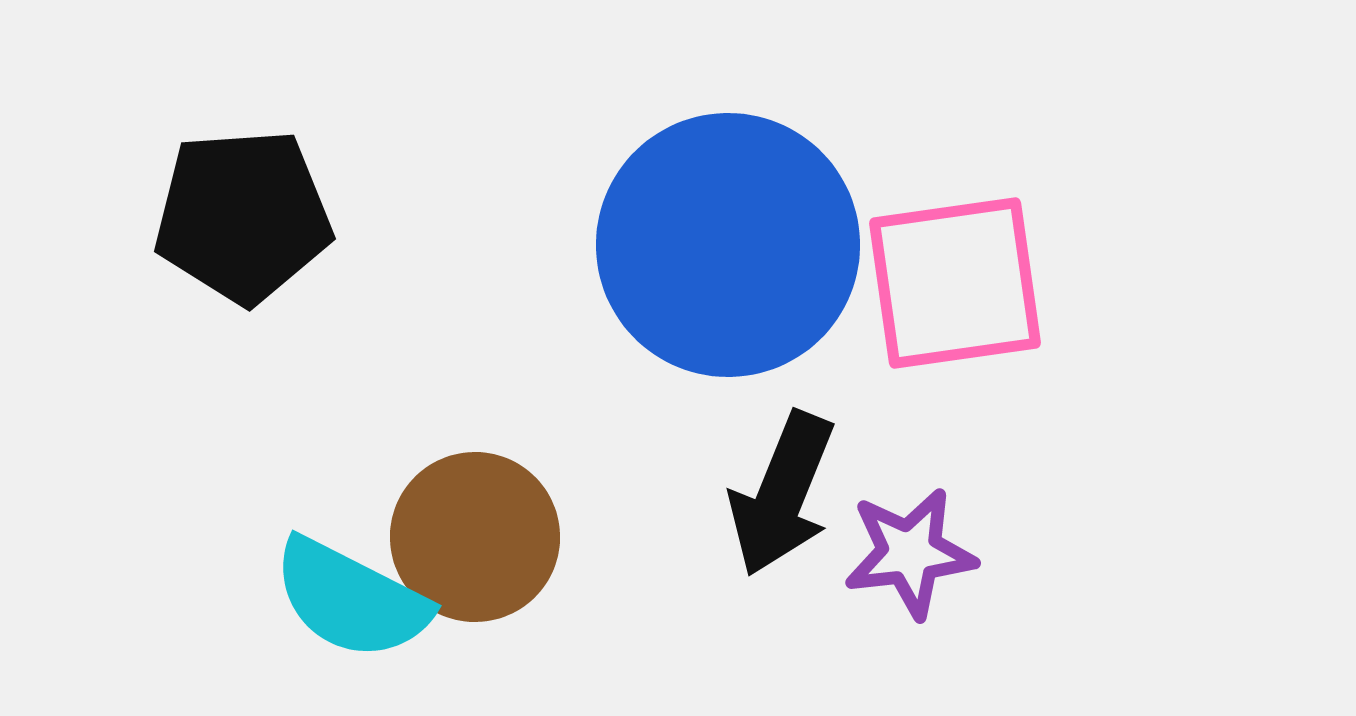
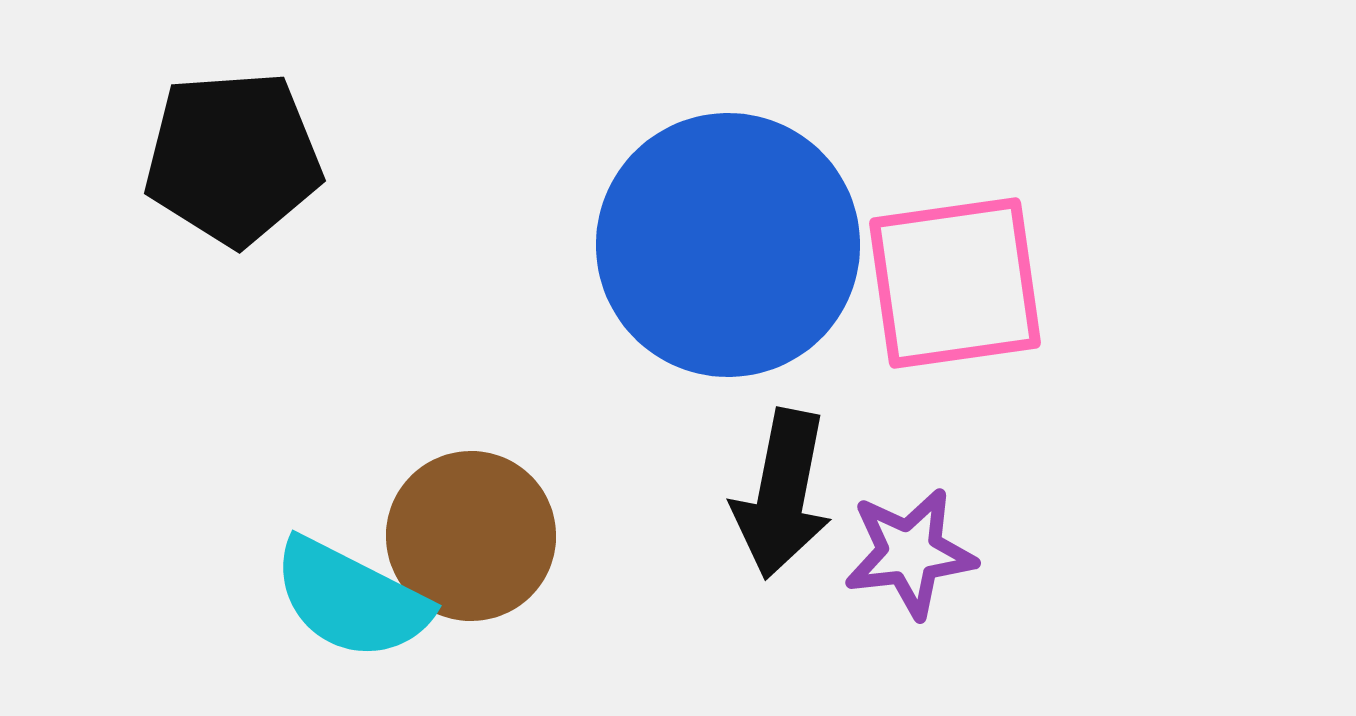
black pentagon: moved 10 px left, 58 px up
black arrow: rotated 11 degrees counterclockwise
brown circle: moved 4 px left, 1 px up
